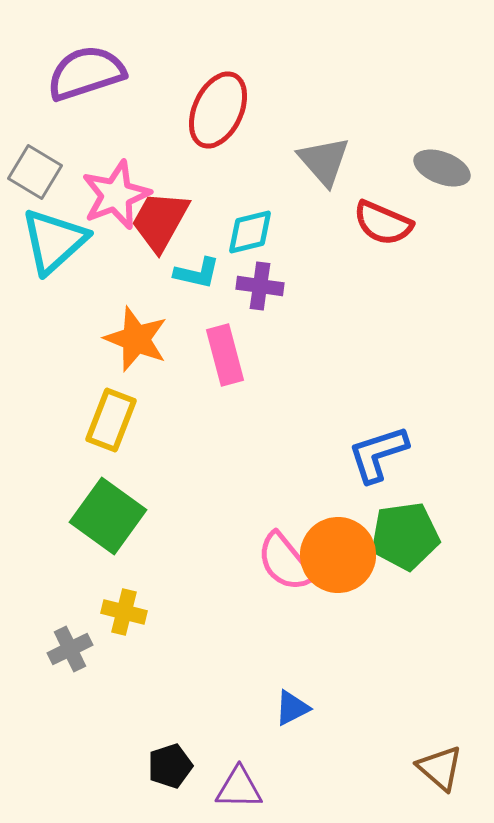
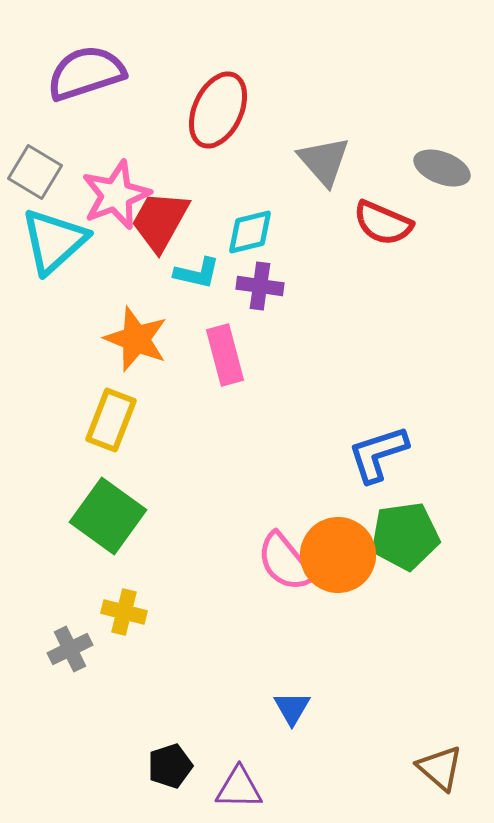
blue triangle: rotated 33 degrees counterclockwise
